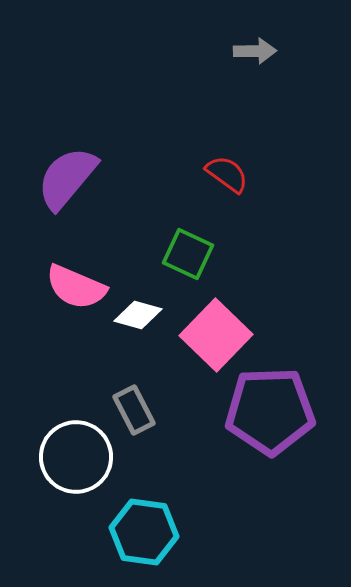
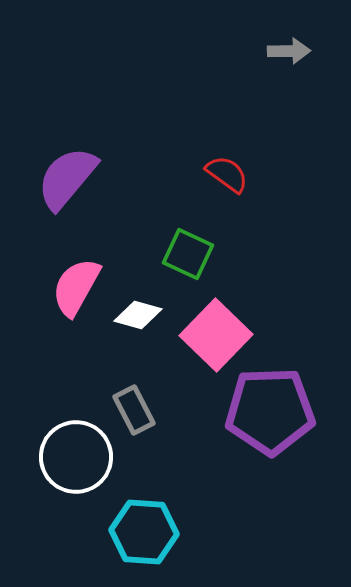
gray arrow: moved 34 px right
pink semicircle: rotated 96 degrees clockwise
cyan hexagon: rotated 4 degrees counterclockwise
